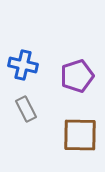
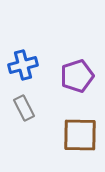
blue cross: rotated 28 degrees counterclockwise
gray rectangle: moved 2 px left, 1 px up
